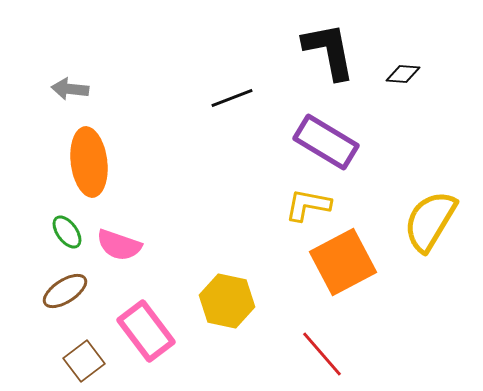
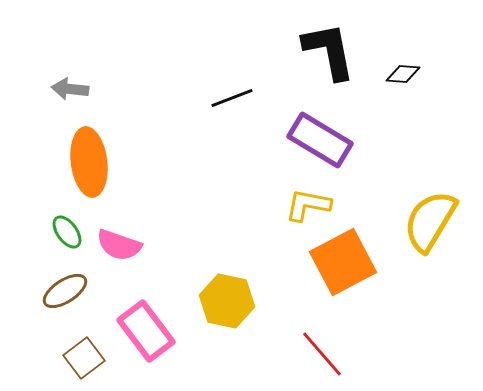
purple rectangle: moved 6 px left, 2 px up
brown square: moved 3 px up
